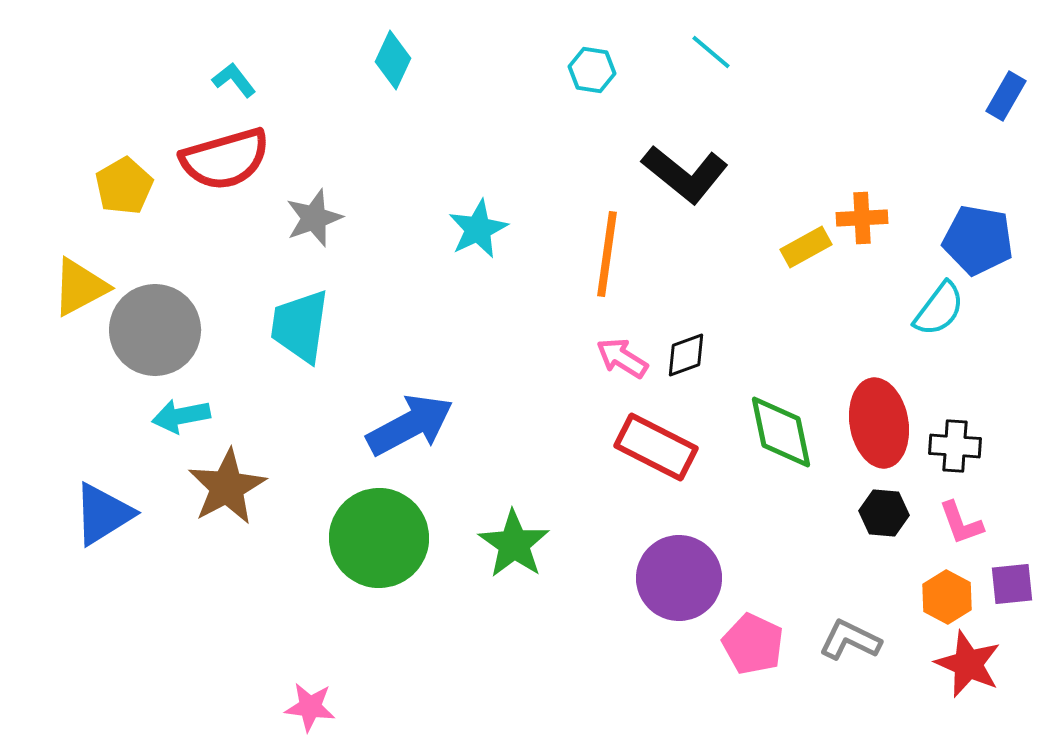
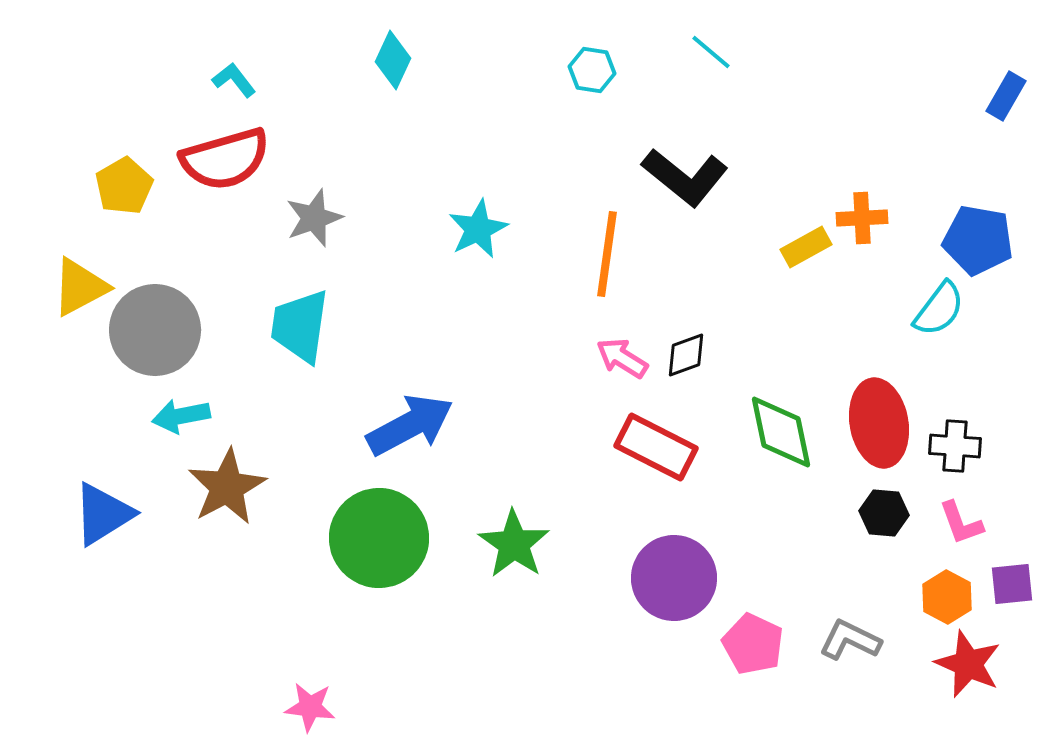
black L-shape: moved 3 px down
purple circle: moved 5 px left
